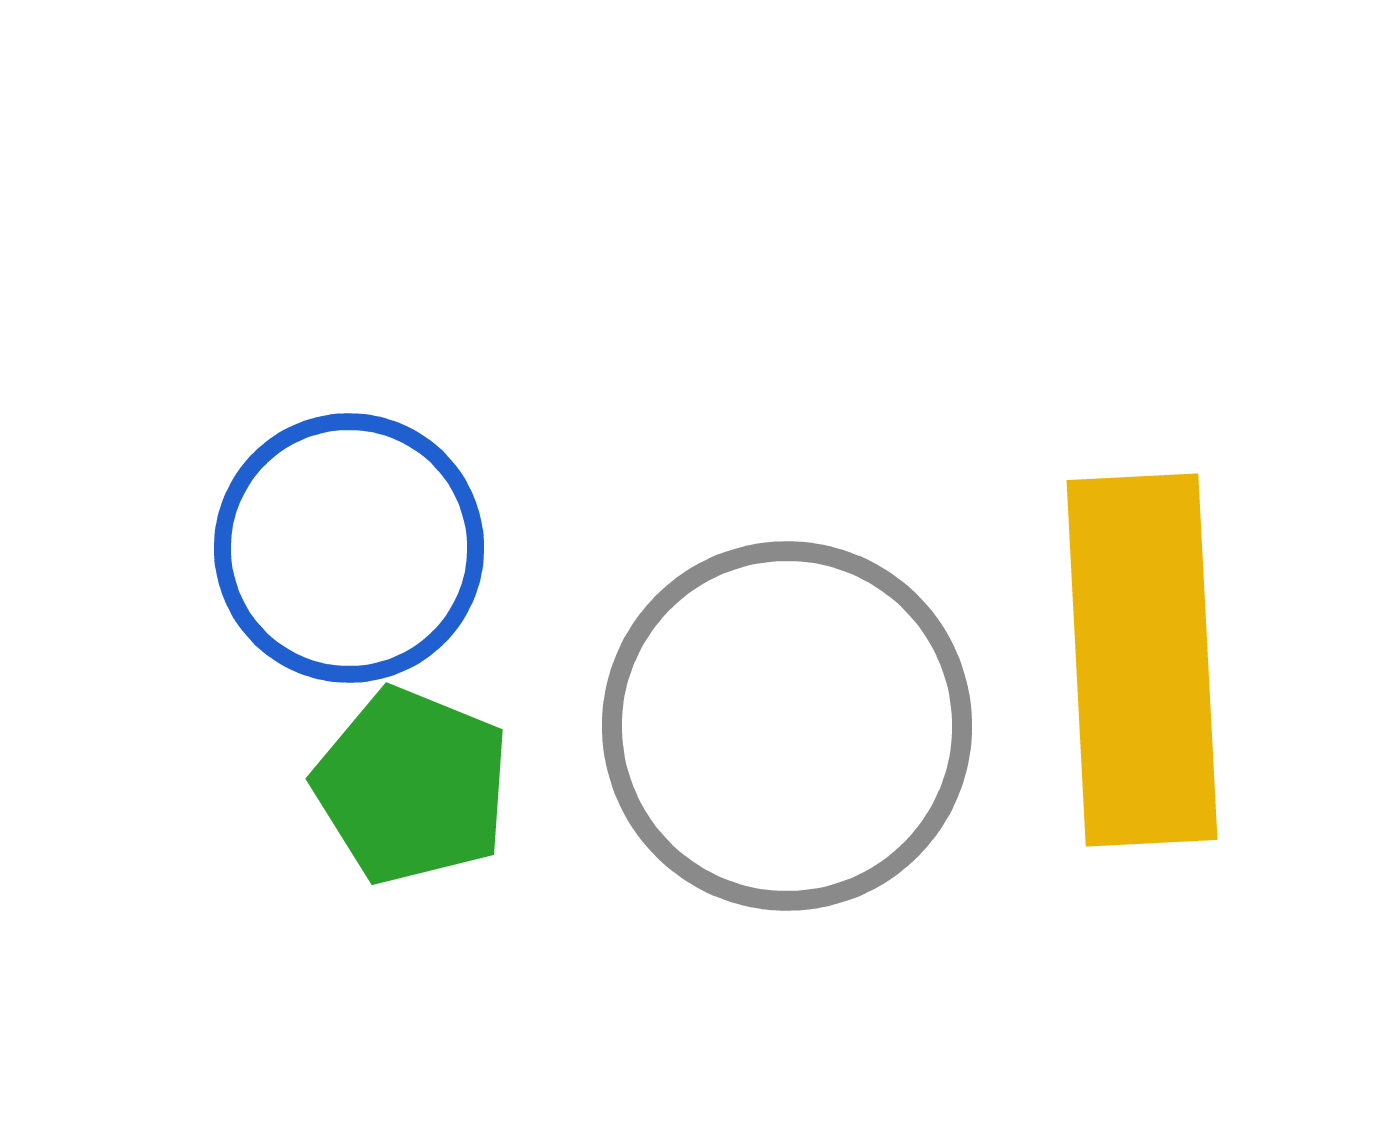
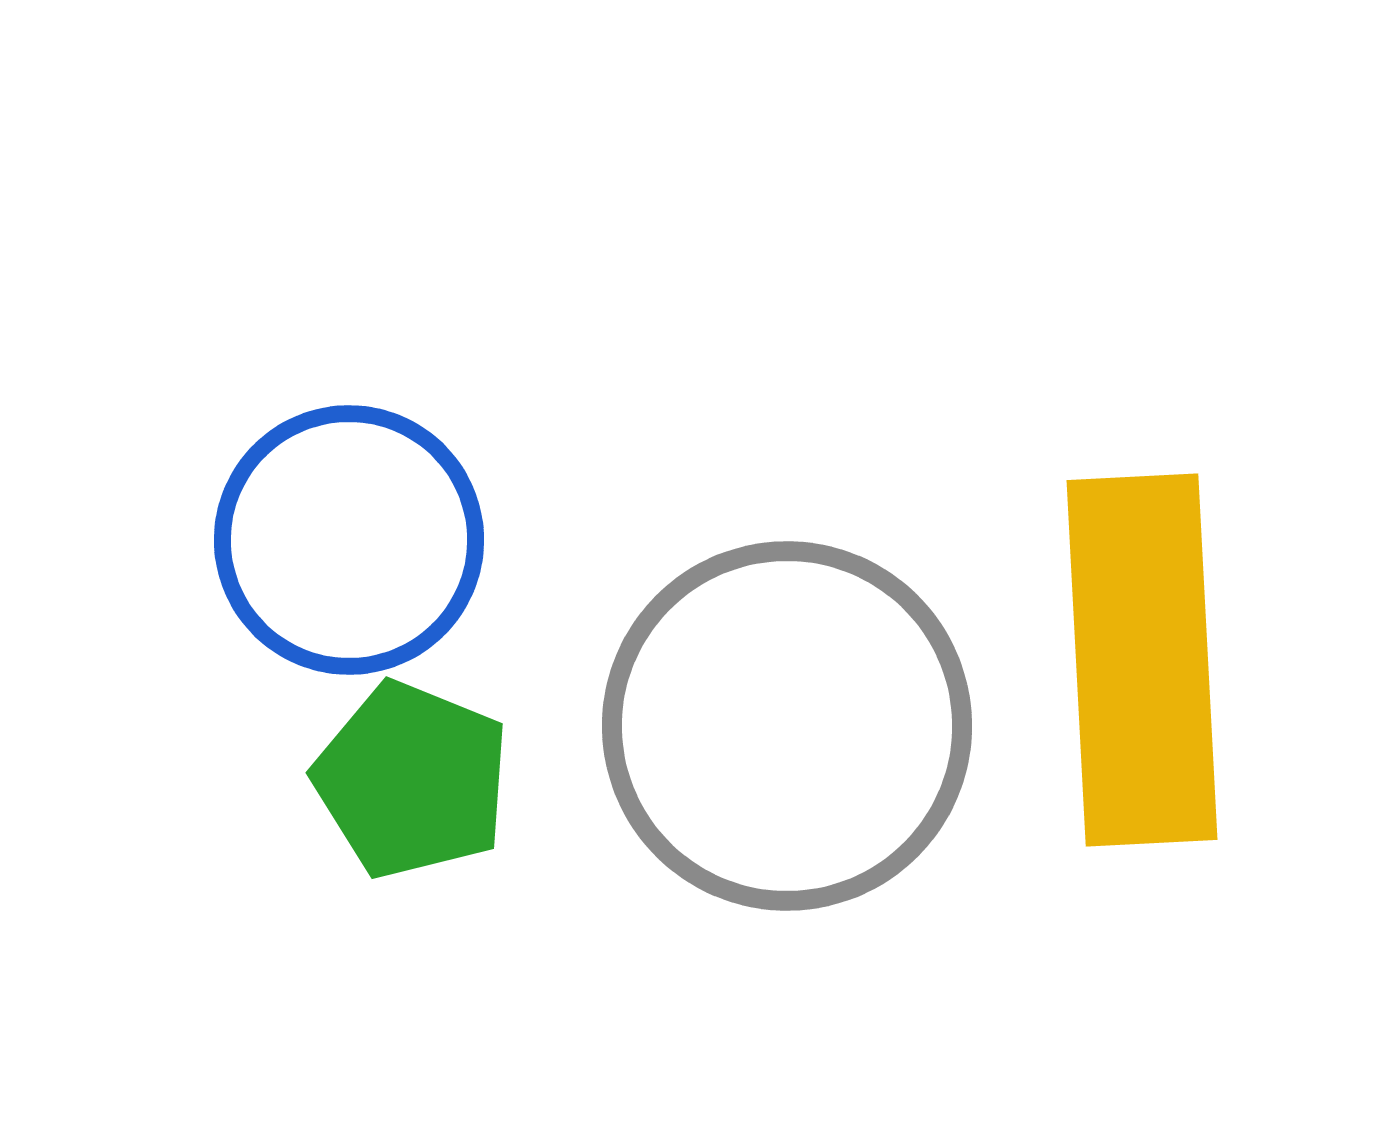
blue circle: moved 8 px up
green pentagon: moved 6 px up
